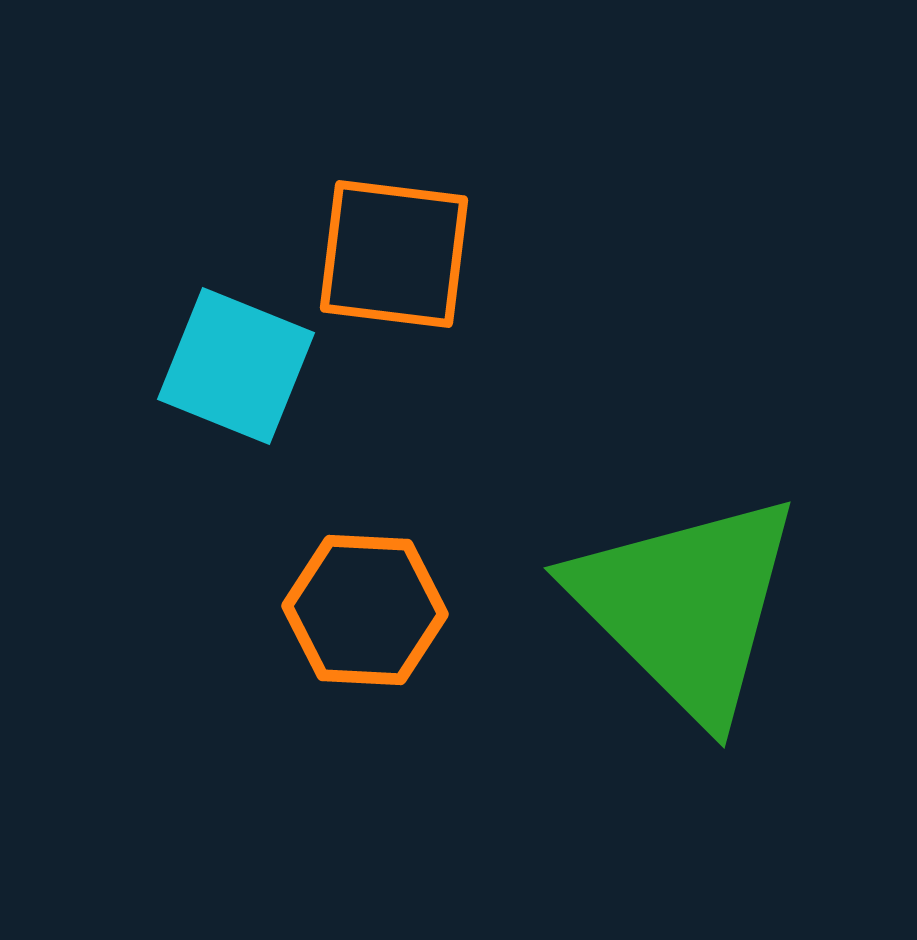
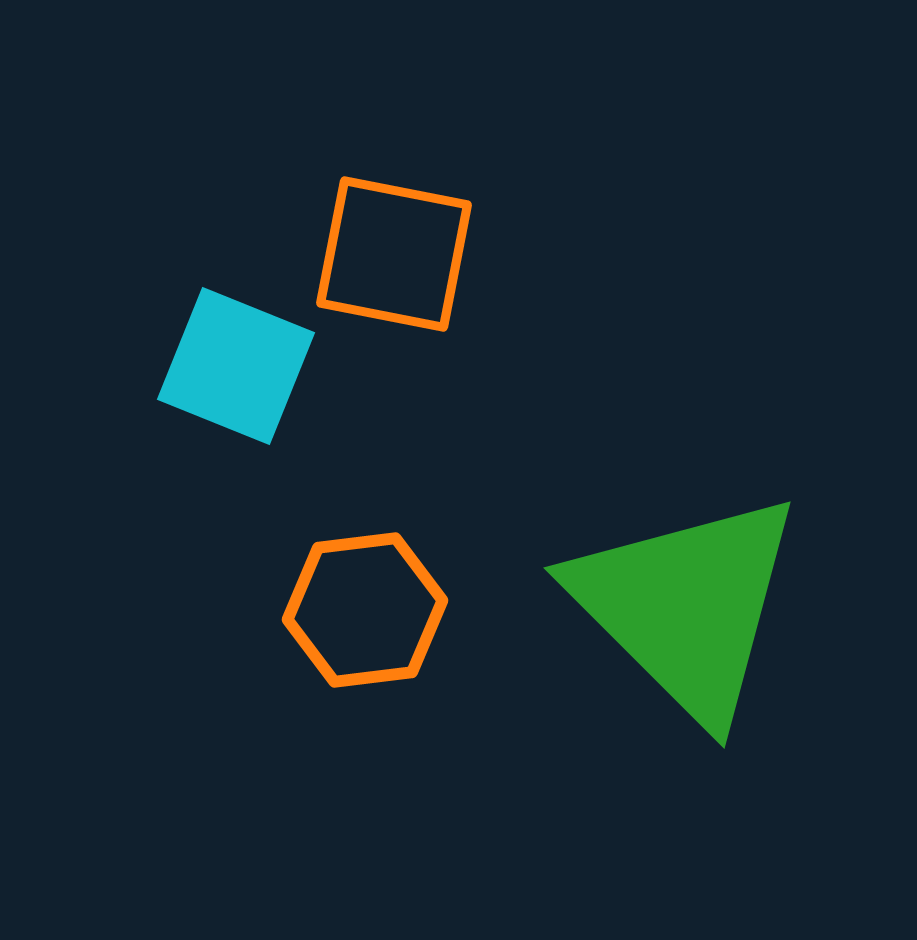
orange square: rotated 4 degrees clockwise
orange hexagon: rotated 10 degrees counterclockwise
